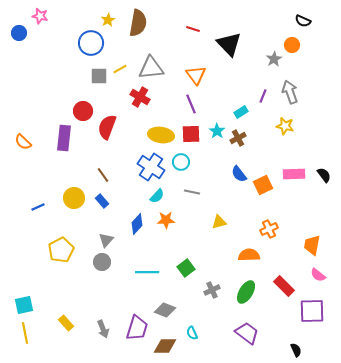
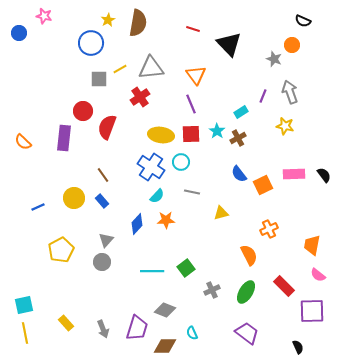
pink star at (40, 16): moved 4 px right
gray star at (274, 59): rotated 21 degrees counterclockwise
gray square at (99, 76): moved 3 px down
red cross at (140, 97): rotated 24 degrees clockwise
yellow triangle at (219, 222): moved 2 px right, 9 px up
orange semicircle at (249, 255): rotated 65 degrees clockwise
cyan line at (147, 272): moved 5 px right, 1 px up
black semicircle at (296, 350): moved 2 px right, 3 px up
